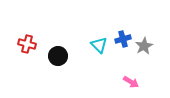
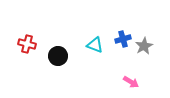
cyan triangle: moved 4 px left; rotated 24 degrees counterclockwise
